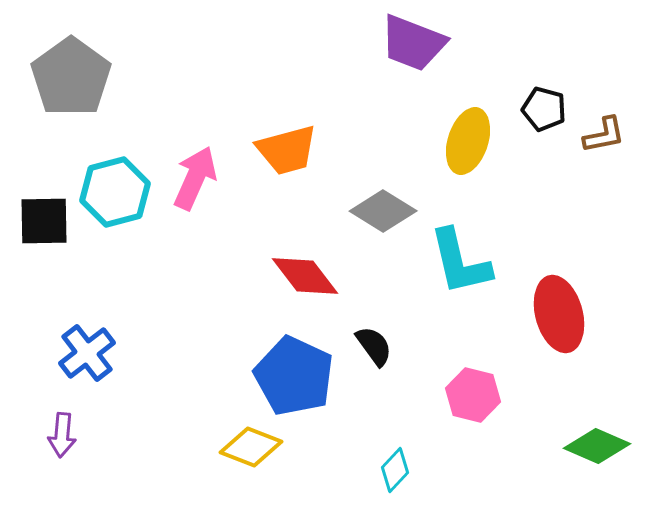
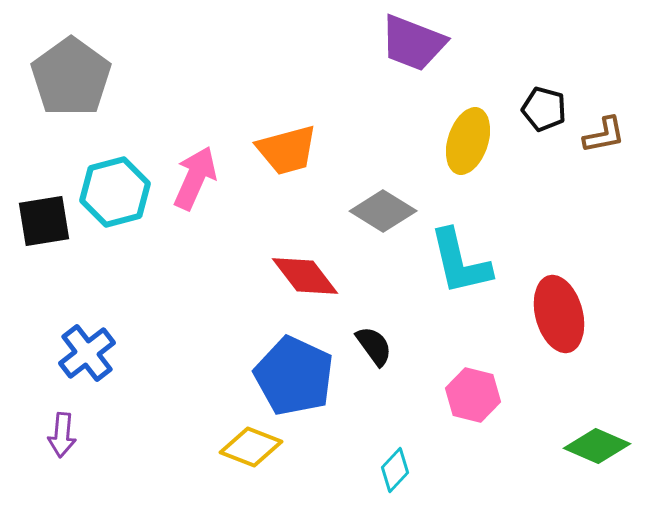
black square: rotated 8 degrees counterclockwise
